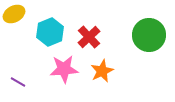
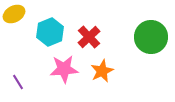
green circle: moved 2 px right, 2 px down
purple line: rotated 28 degrees clockwise
